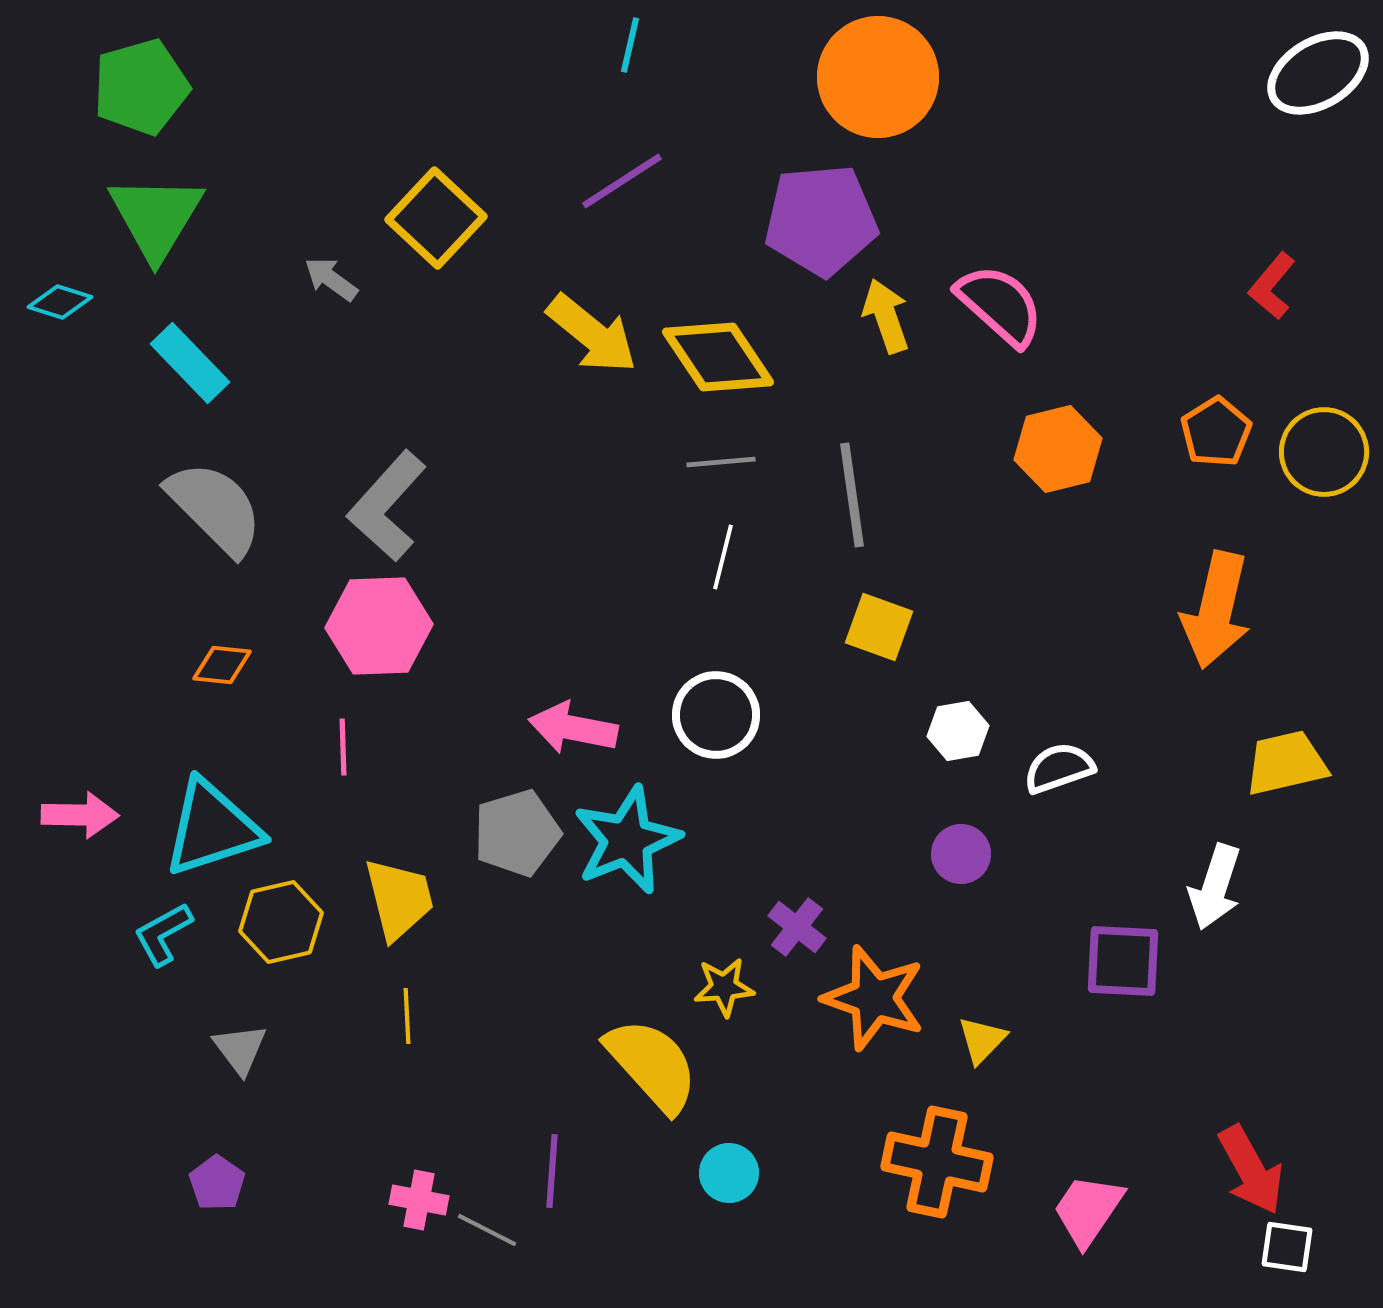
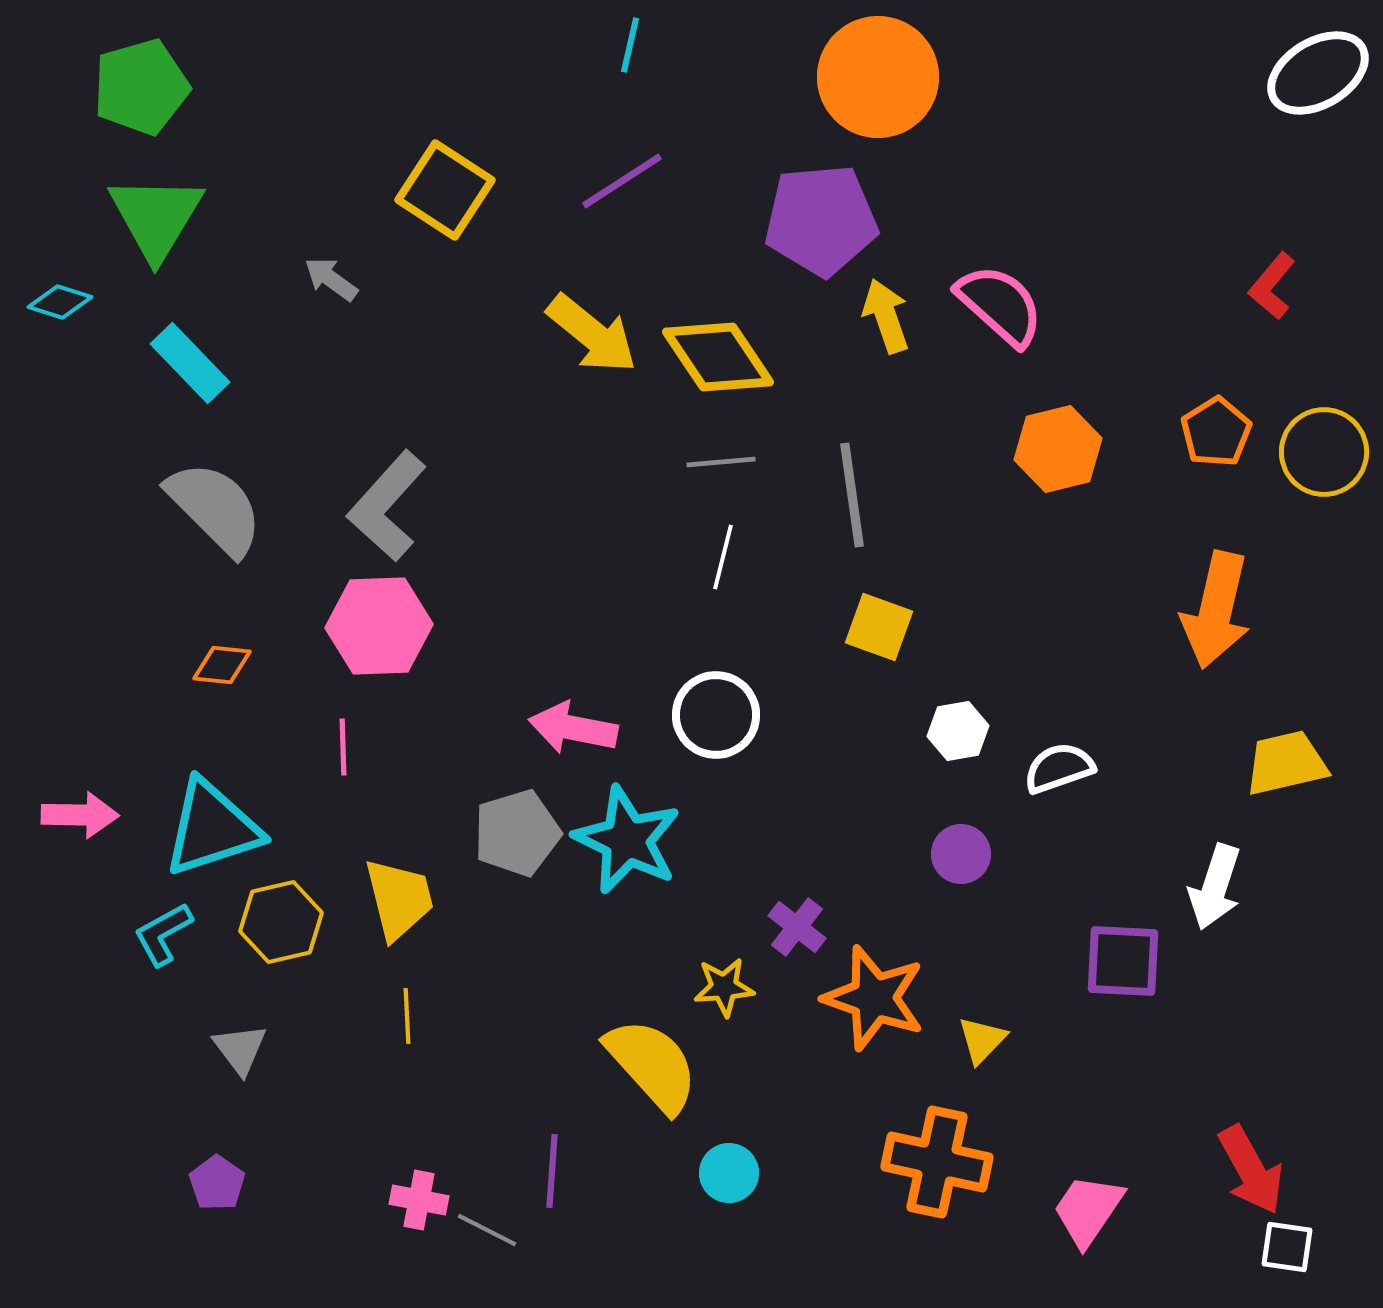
yellow square at (436, 218): moved 9 px right, 28 px up; rotated 10 degrees counterclockwise
cyan star at (627, 840): rotated 24 degrees counterclockwise
